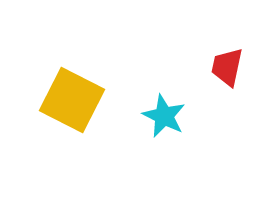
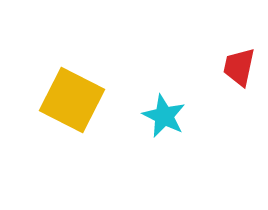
red trapezoid: moved 12 px right
